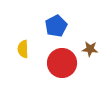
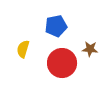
blue pentagon: rotated 15 degrees clockwise
yellow semicircle: rotated 18 degrees clockwise
